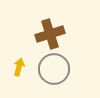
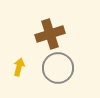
gray circle: moved 4 px right, 1 px up
